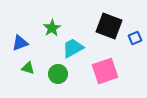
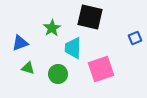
black square: moved 19 px left, 9 px up; rotated 8 degrees counterclockwise
cyan trapezoid: rotated 60 degrees counterclockwise
pink square: moved 4 px left, 2 px up
